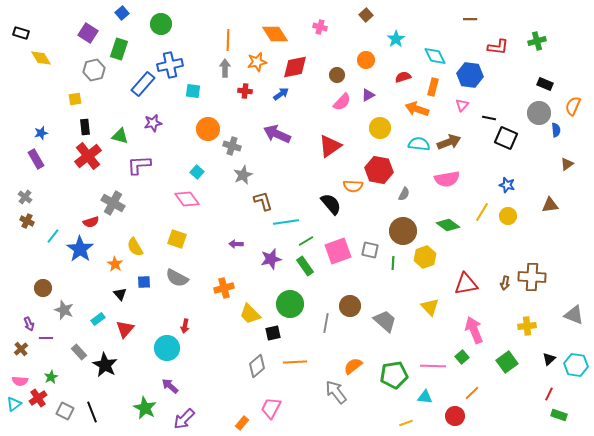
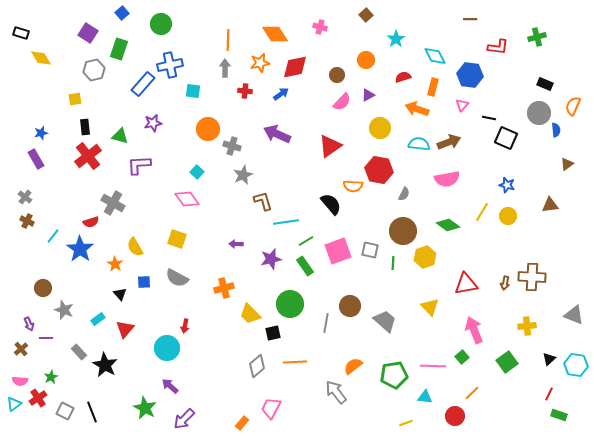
green cross at (537, 41): moved 4 px up
orange star at (257, 62): moved 3 px right, 1 px down
